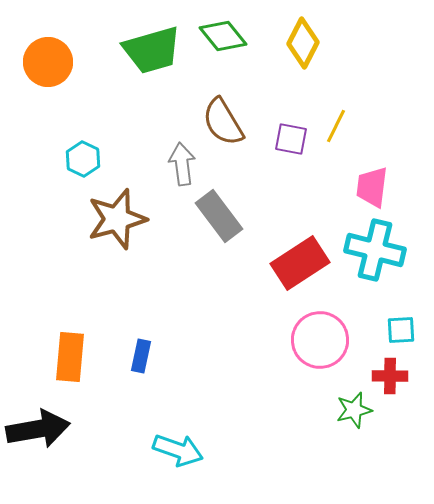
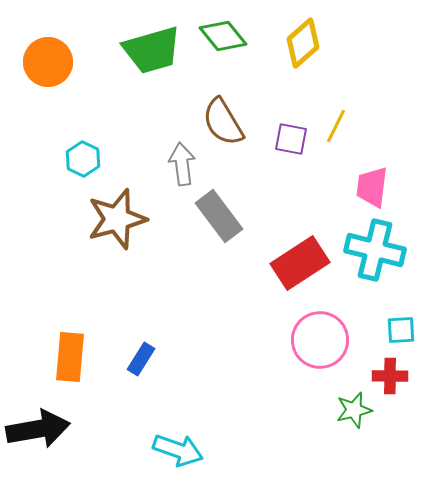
yellow diamond: rotated 21 degrees clockwise
blue rectangle: moved 3 px down; rotated 20 degrees clockwise
